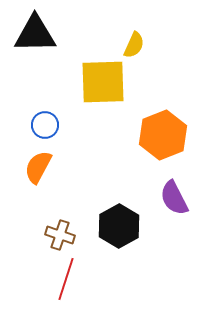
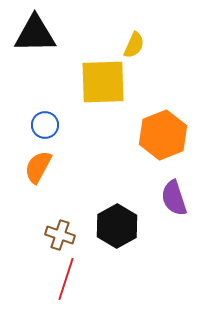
purple semicircle: rotated 9 degrees clockwise
black hexagon: moved 2 px left
